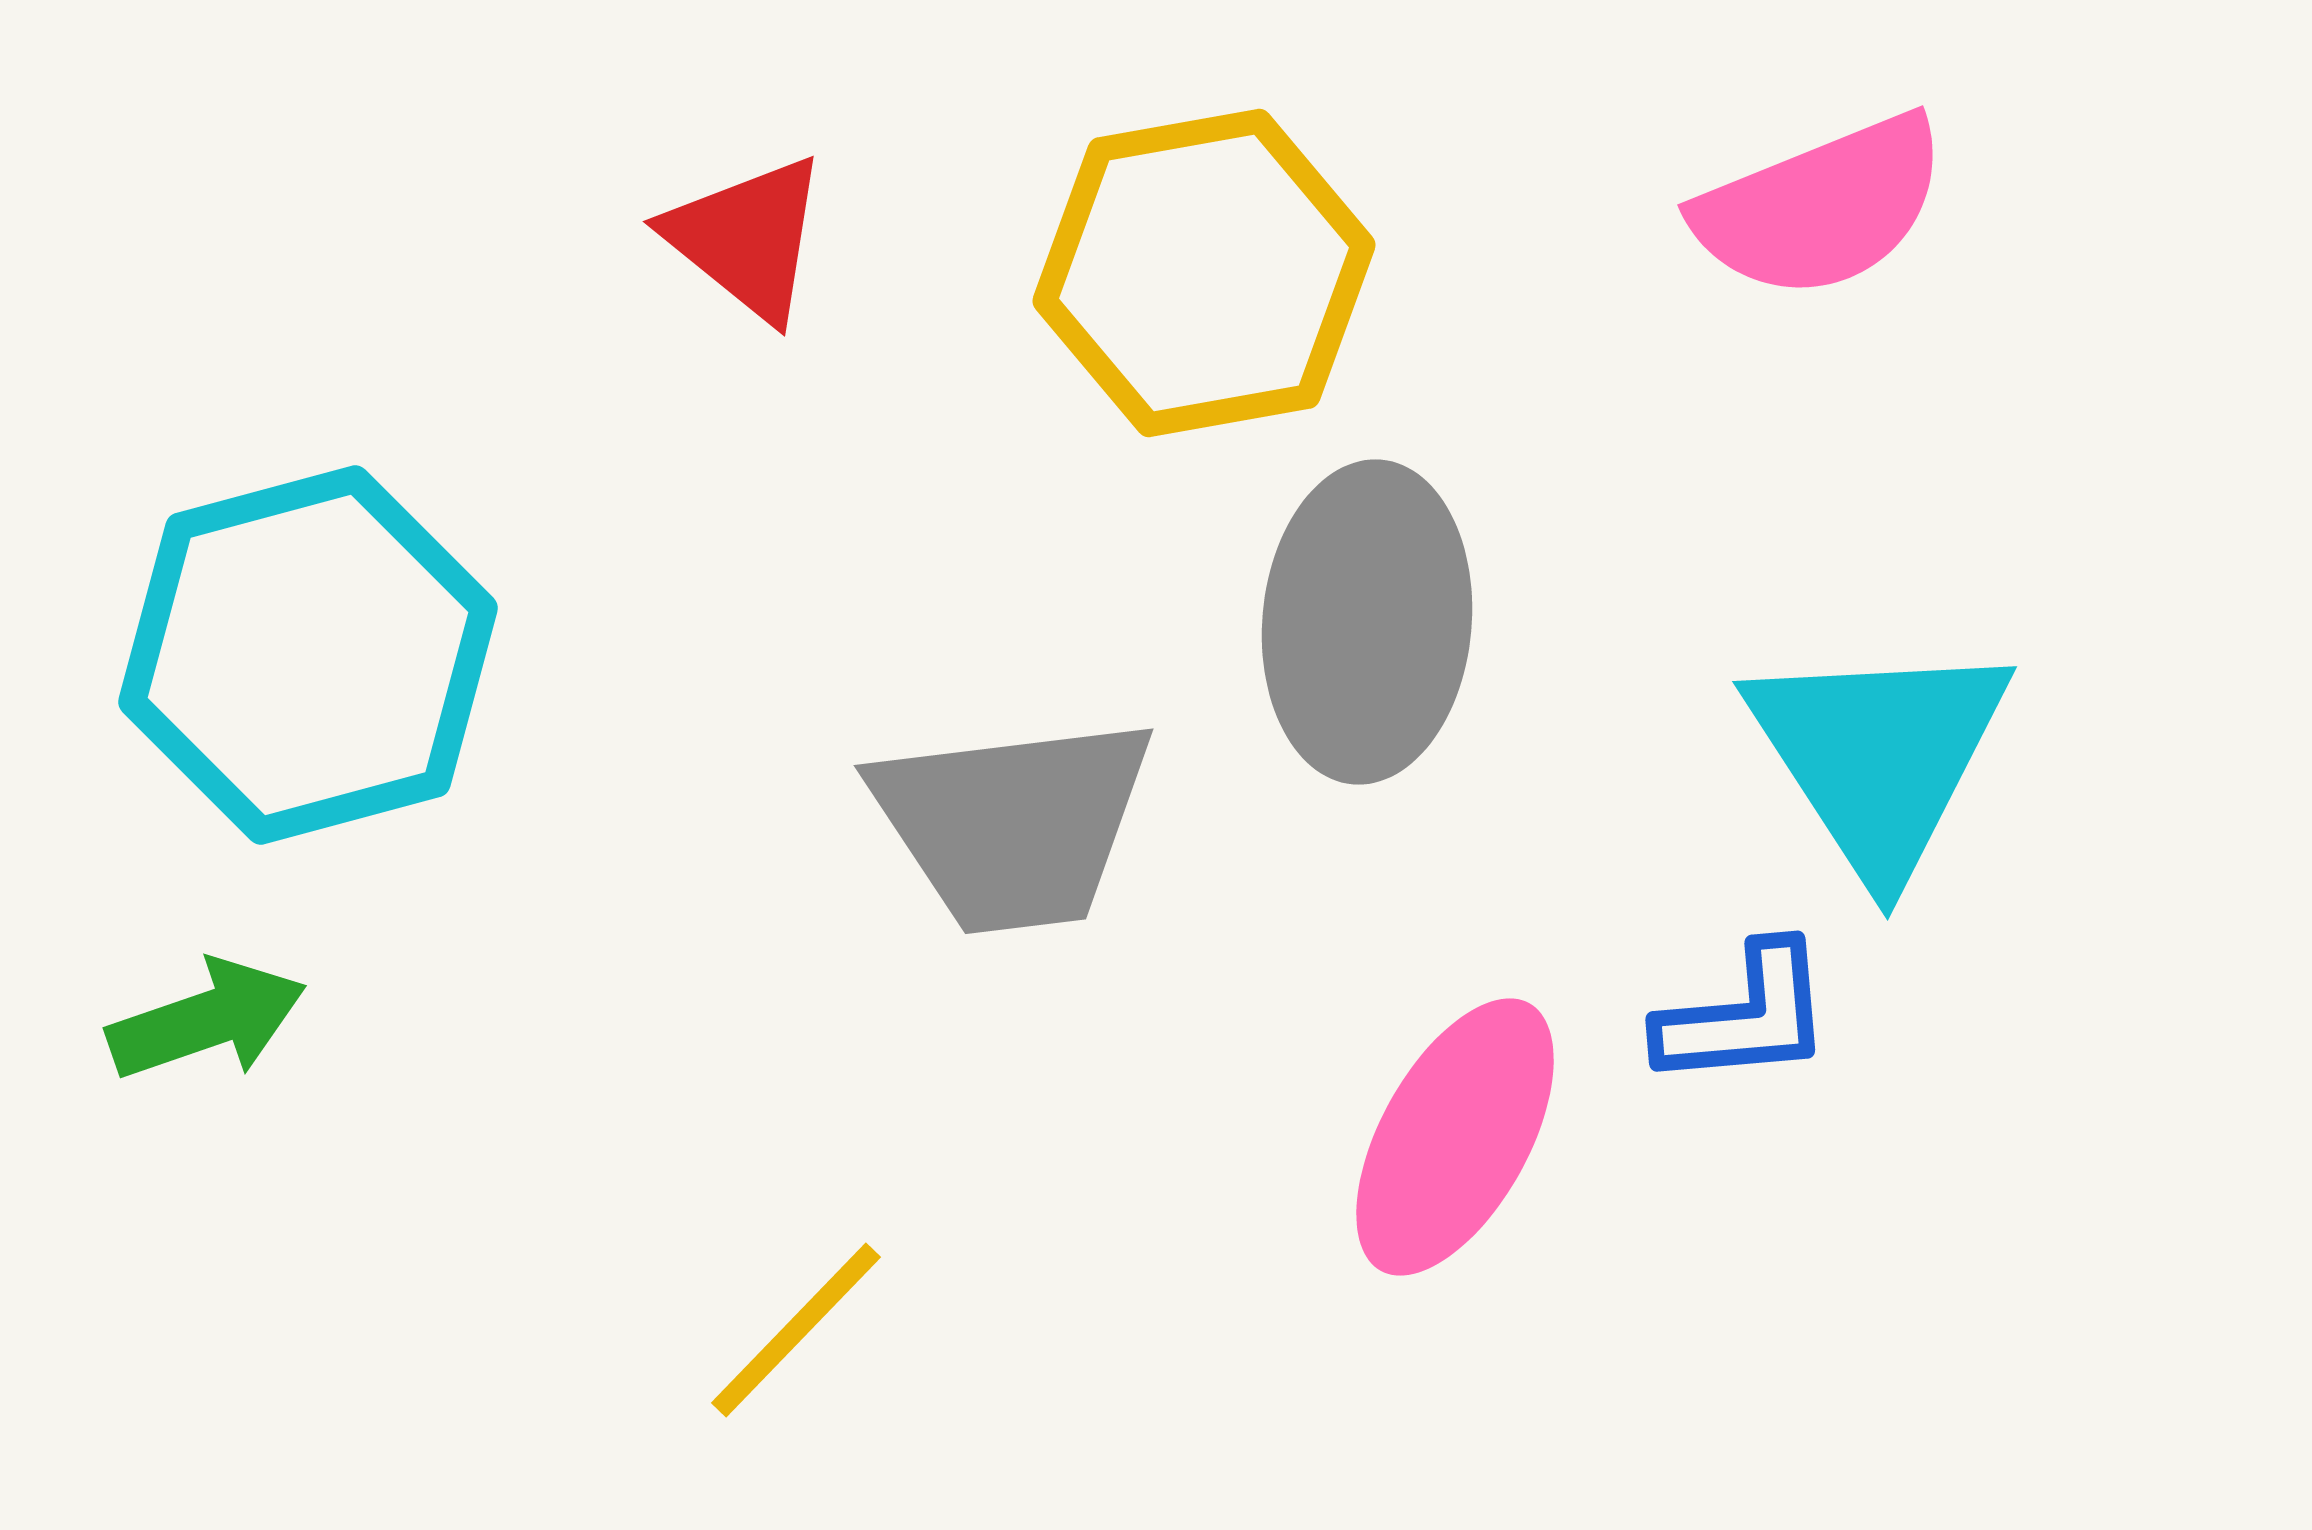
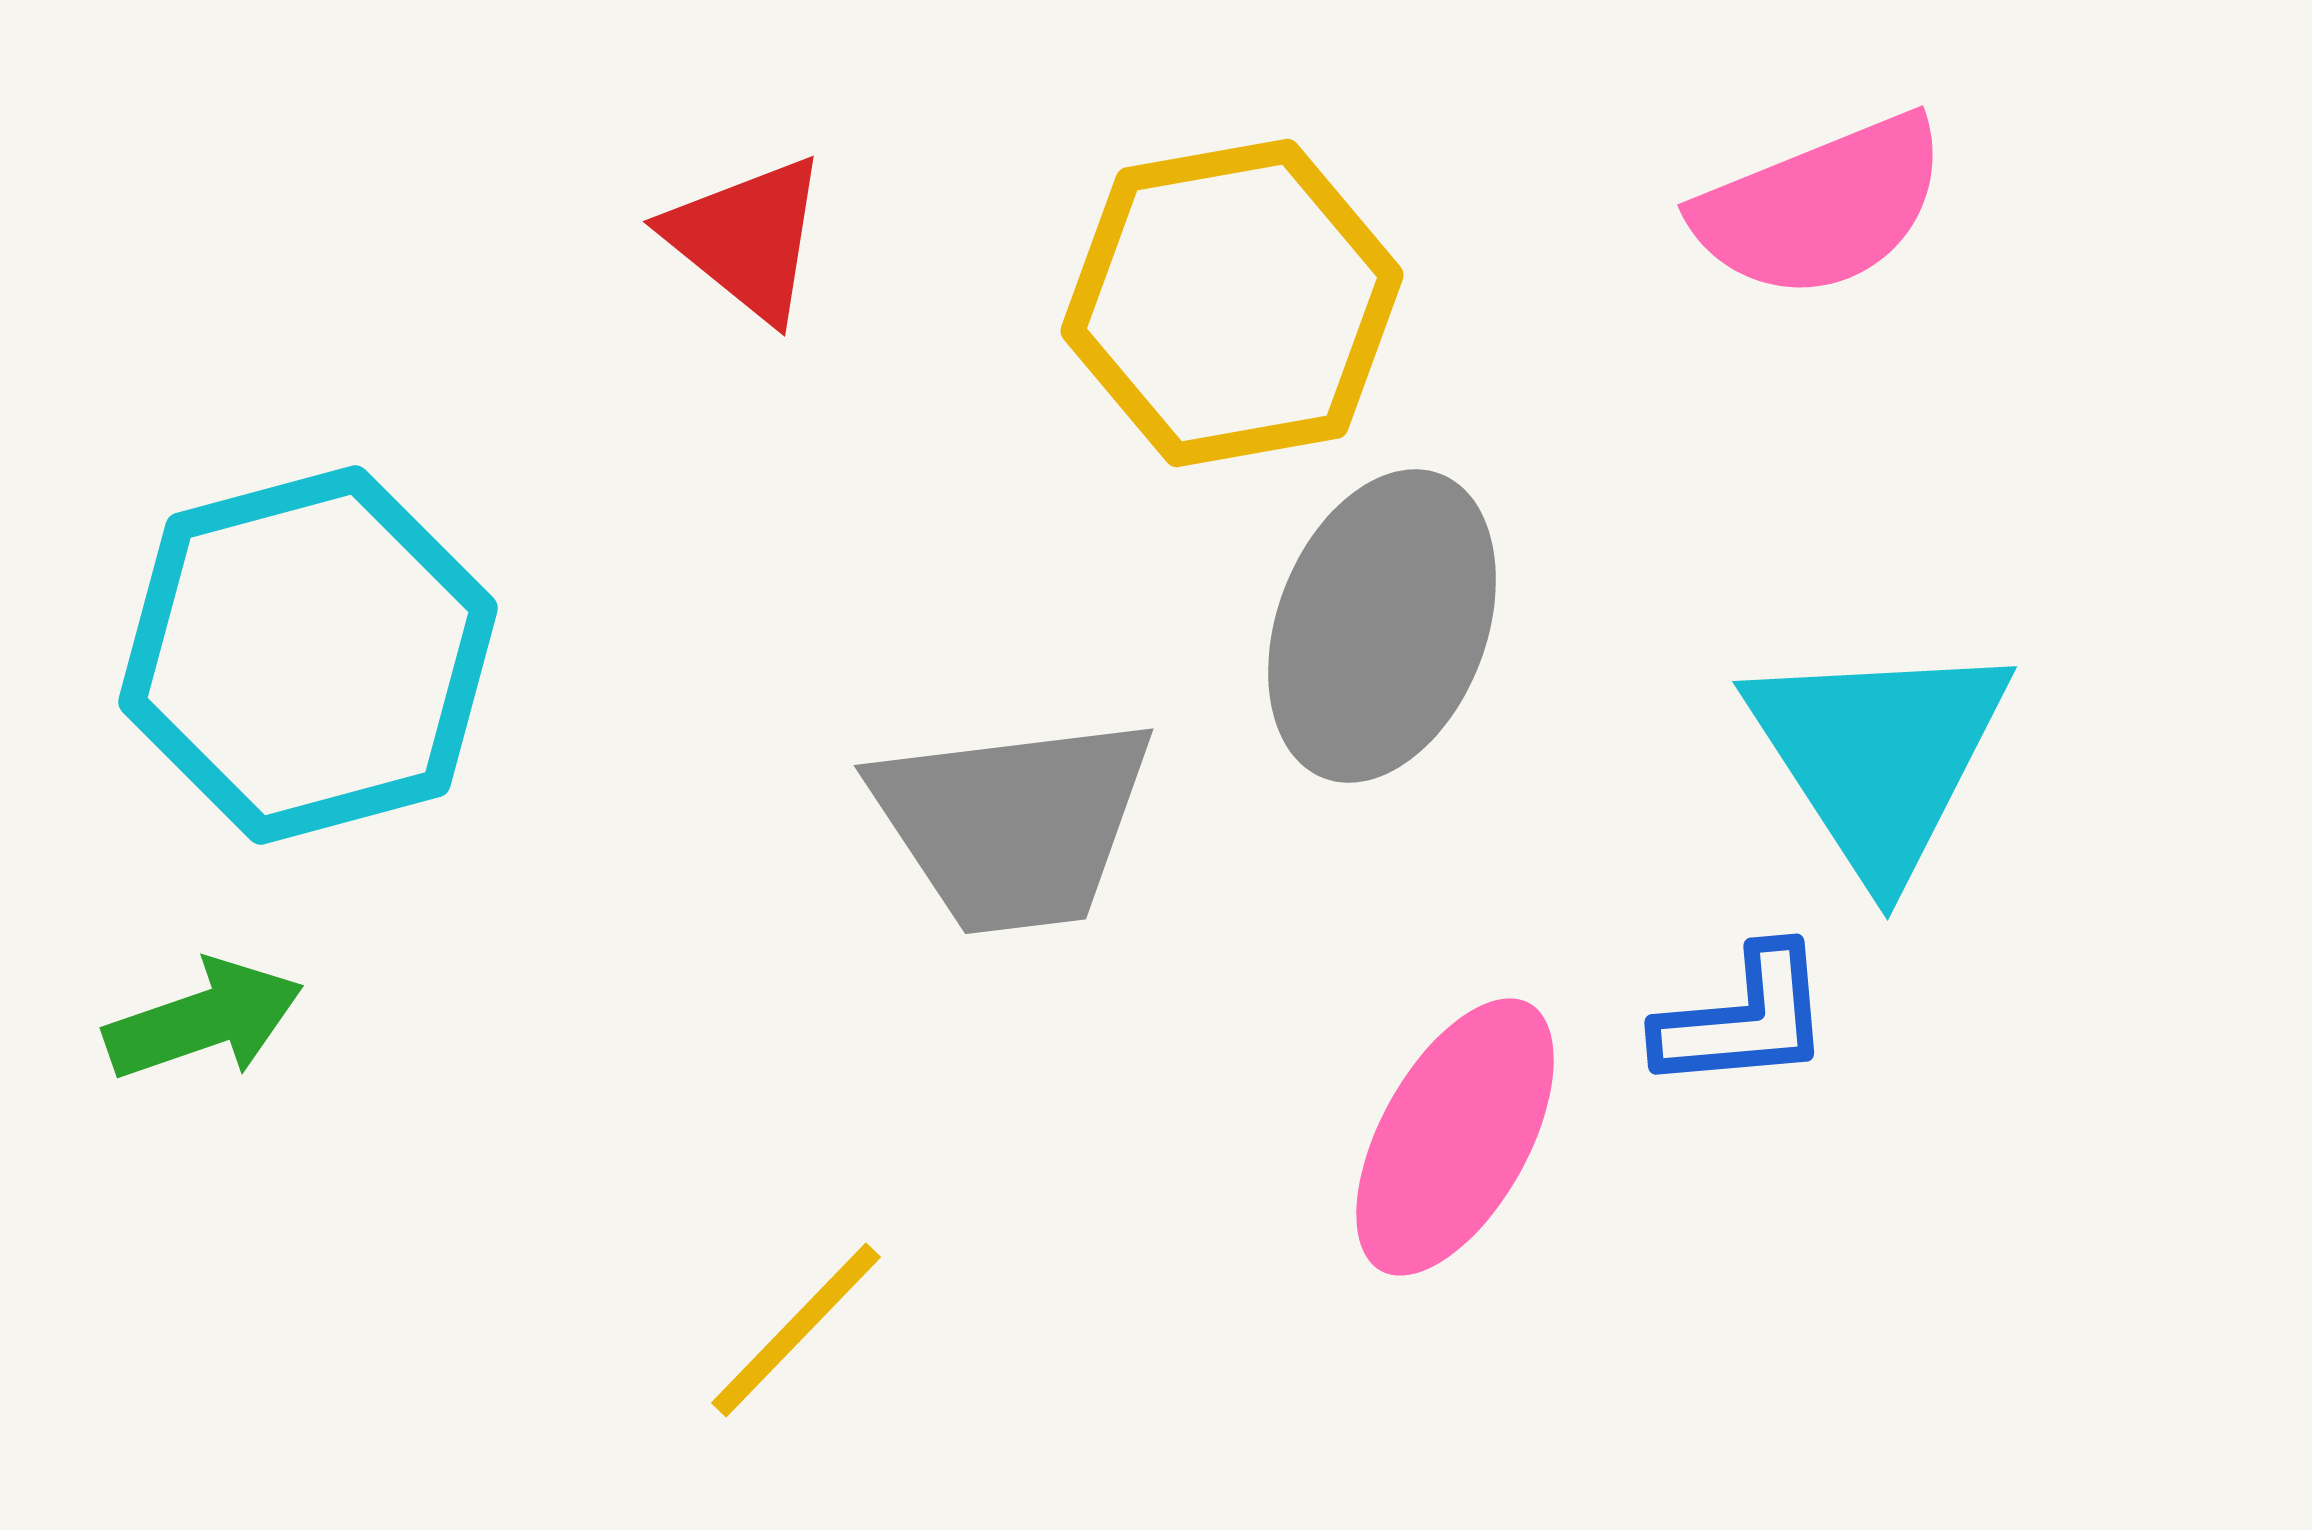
yellow hexagon: moved 28 px right, 30 px down
gray ellipse: moved 15 px right, 4 px down; rotated 16 degrees clockwise
blue L-shape: moved 1 px left, 3 px down
green arrow: moved 3 px left
